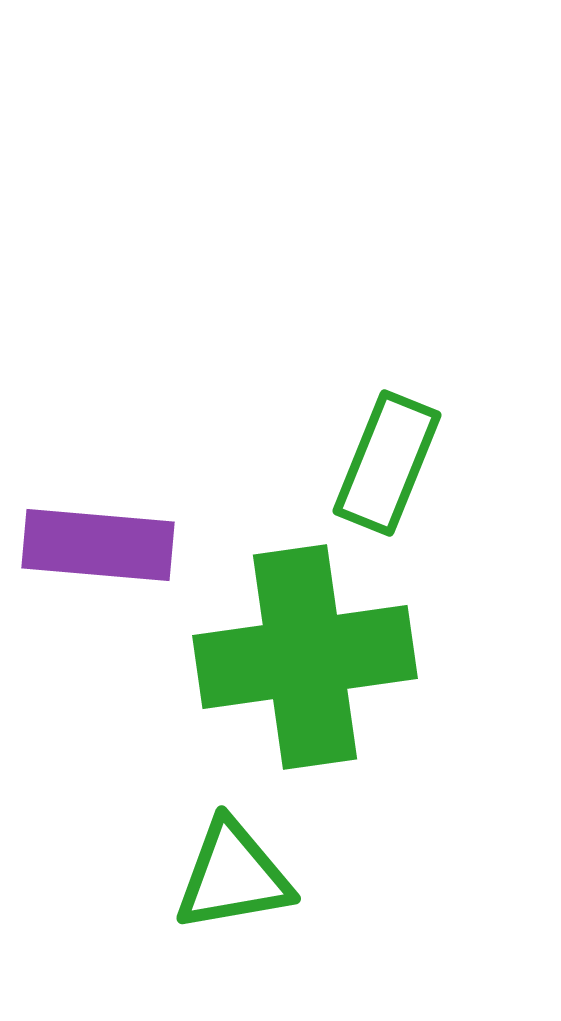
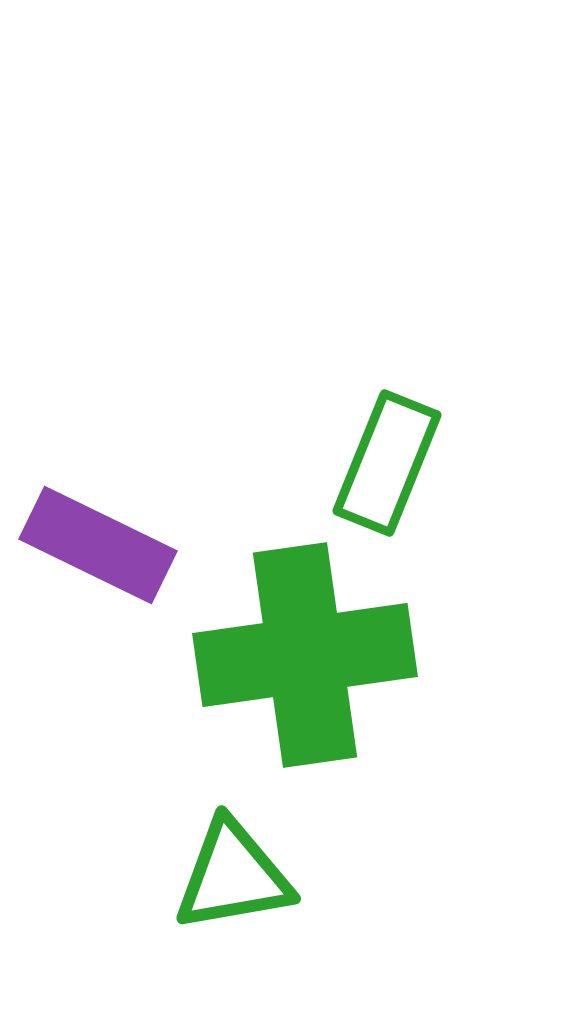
purple rectangle: rotated 21 degrees clockwise
green cross: moved 2 px up
